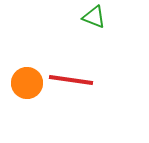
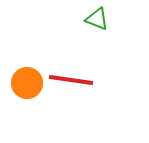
green triangle: moved 3 px right, 2 px down
